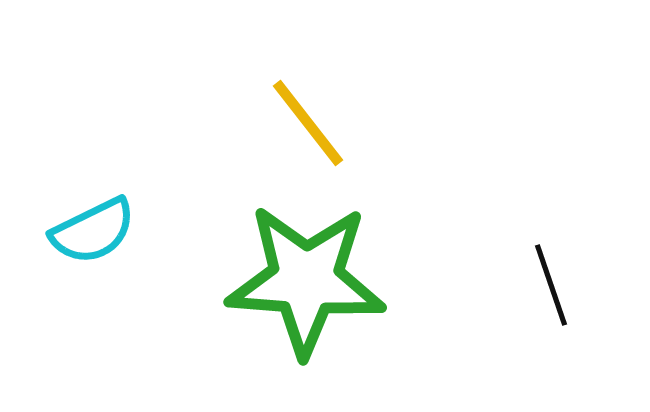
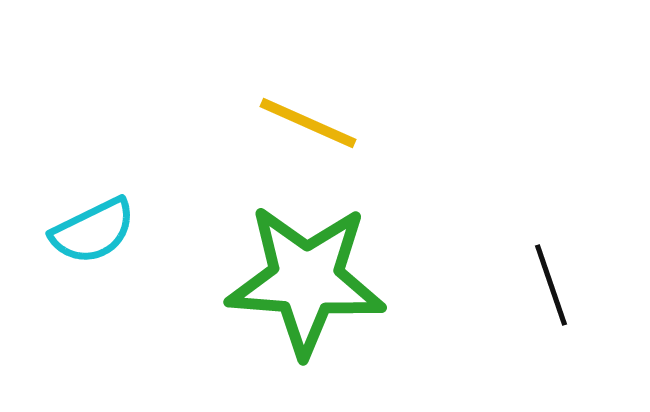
yellow line: rotated 28 degrees counterclockwise
